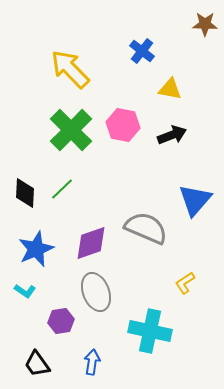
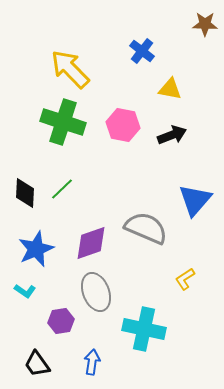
green cross: moved 8 px left, 8 px up; rotated 27 degrees counterclockwise
yellow L-shape: moved 4 px up
cyan cross: moved 6 px left, 2 px up
